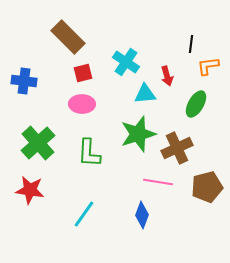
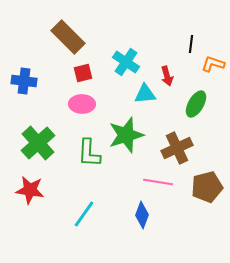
orange L-shape: moved 5 px right, 2 px up; rotated 25 degrees clockwise
green star: moved 12 px left, 1 px down
